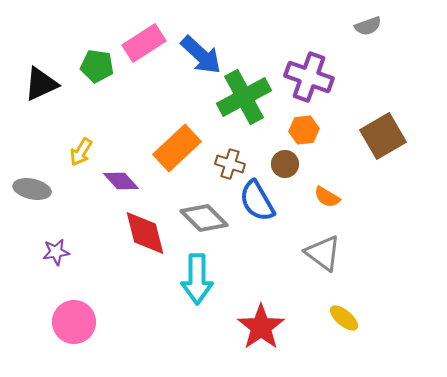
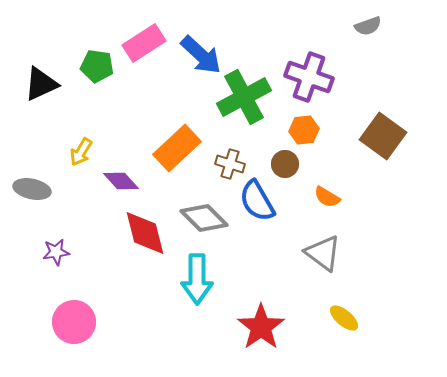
brown square: rotated 24 degrees counterclockwise
